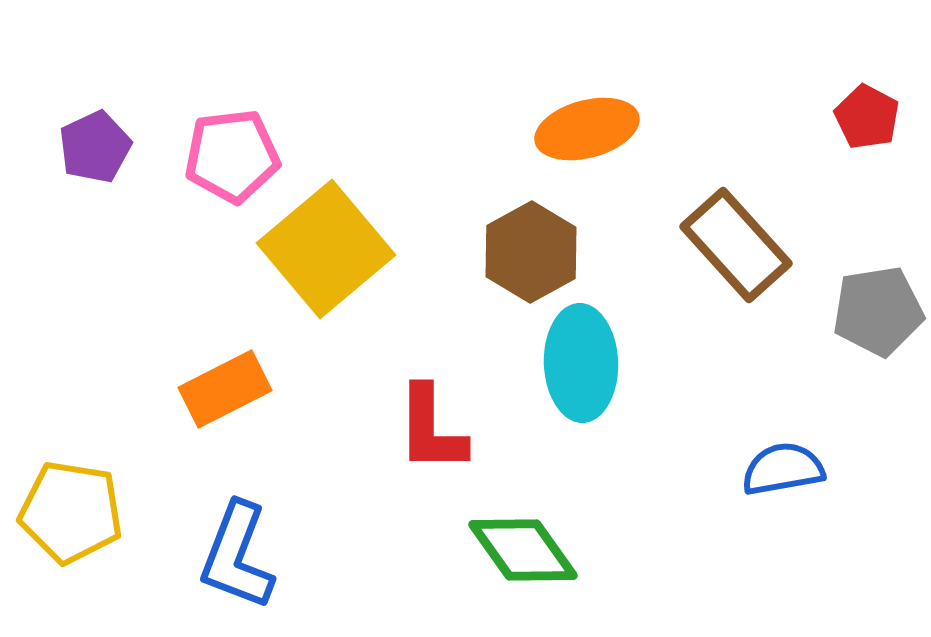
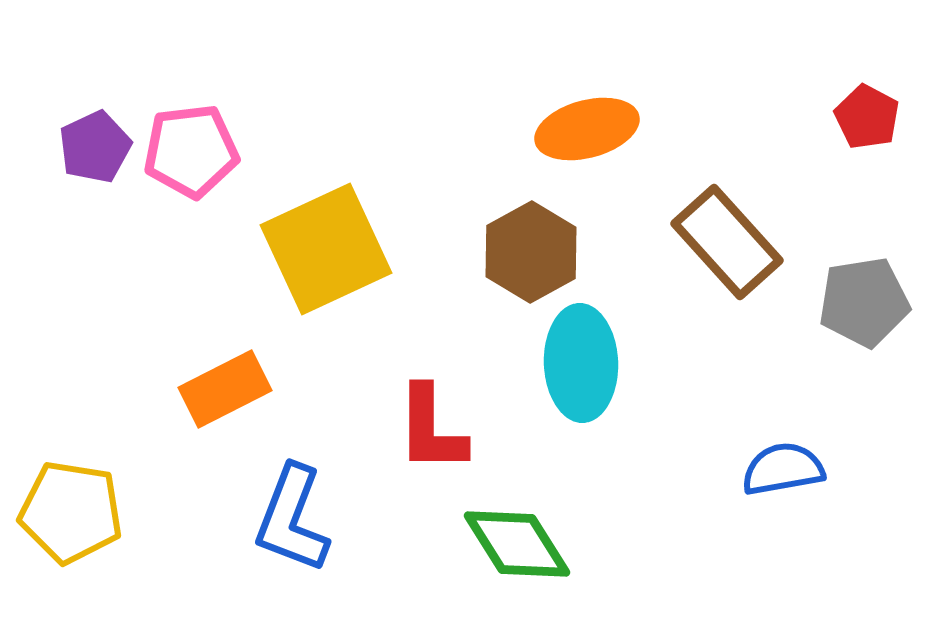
pink pentagon: moved 41 px left, 5 px up
brown rectangle: moved 9 px left, 3 px up
yellow square: rotated 15 degrees clockwise
gray pentagon: moved 14 px left, 9 px up
green diamond: moved 6 px left, 6 px up; rotated 3 degrees clockwise
blue L-shape: moved 55 px right, 37 px up
